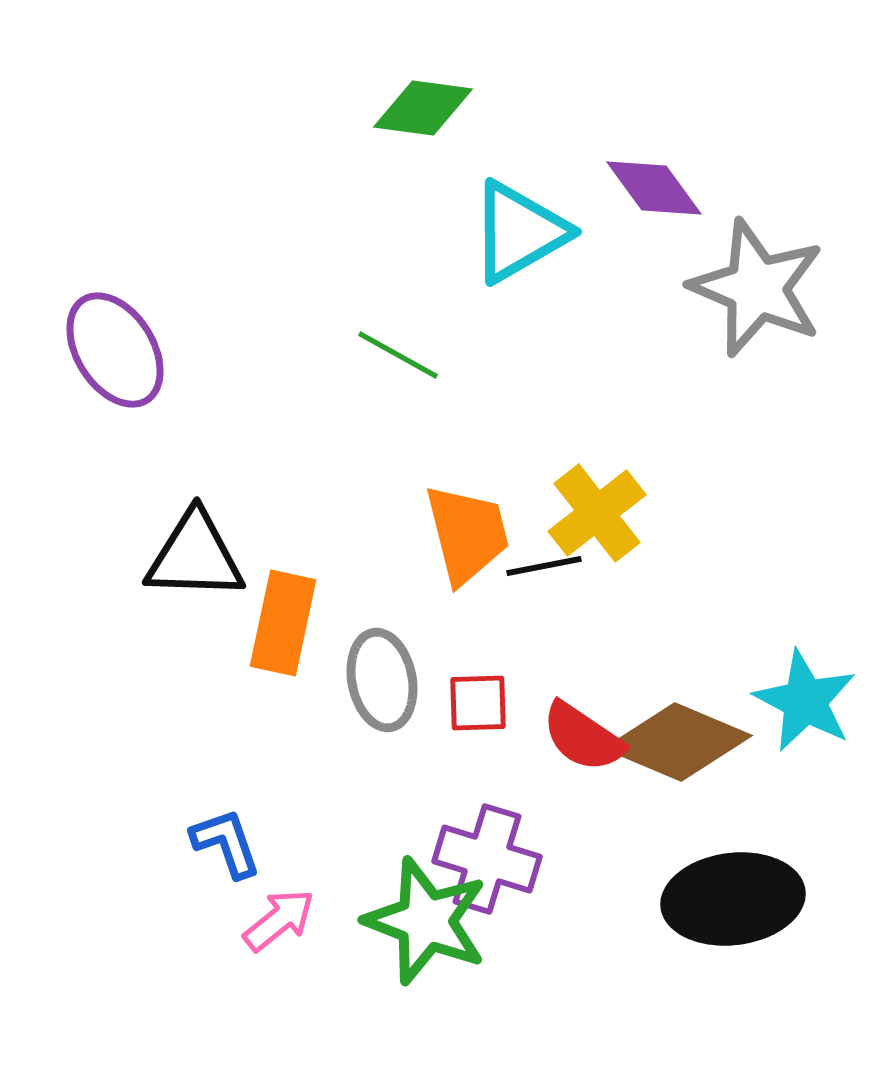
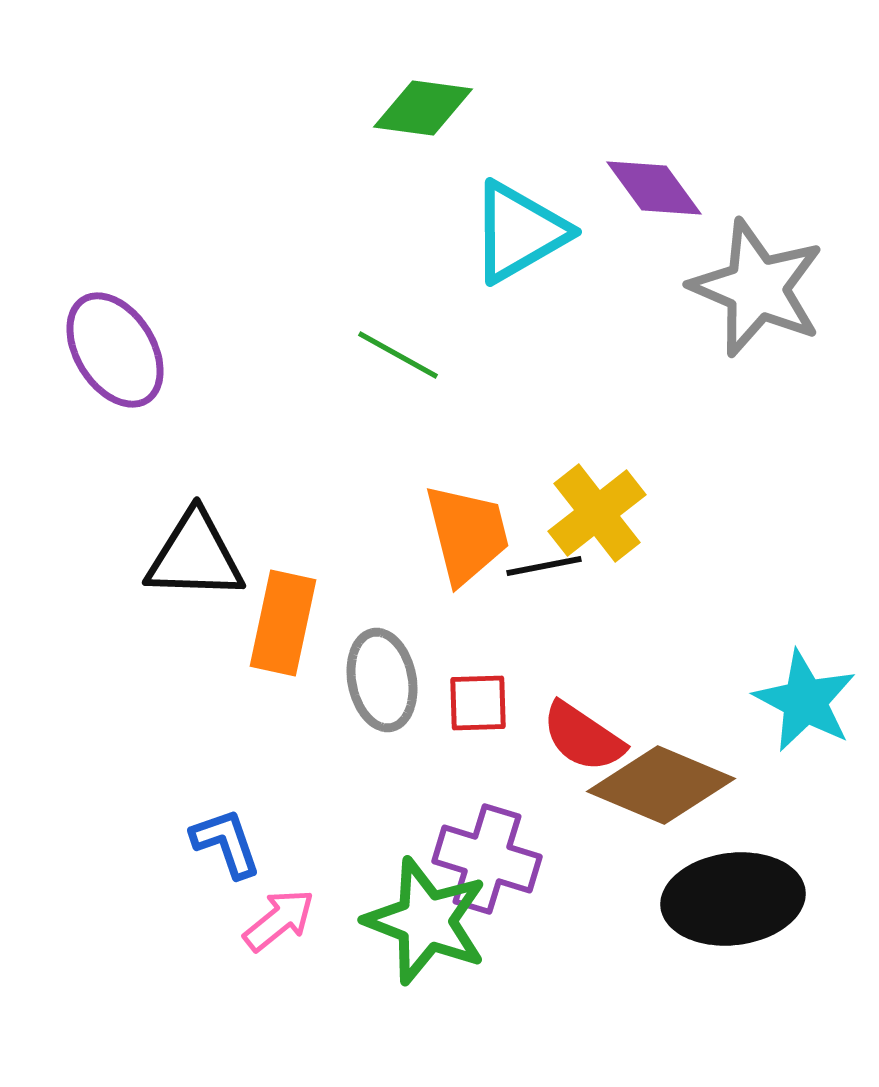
brown diamond: moved 17 px left, 43 px down
